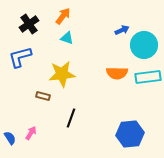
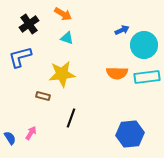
orange arrow: moved 2 px up; rotated 84 degrees clockwise
cyan rectangle: moved 1 px left
